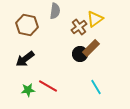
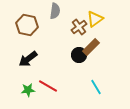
brown rectangle: moved 1 px up
black circle: moved 1 px left, 1 px down
black arrow: moved 3 px right
